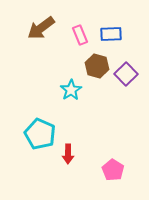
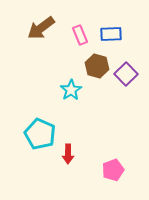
pink pentagon: rotated 20 degrees clockwise
